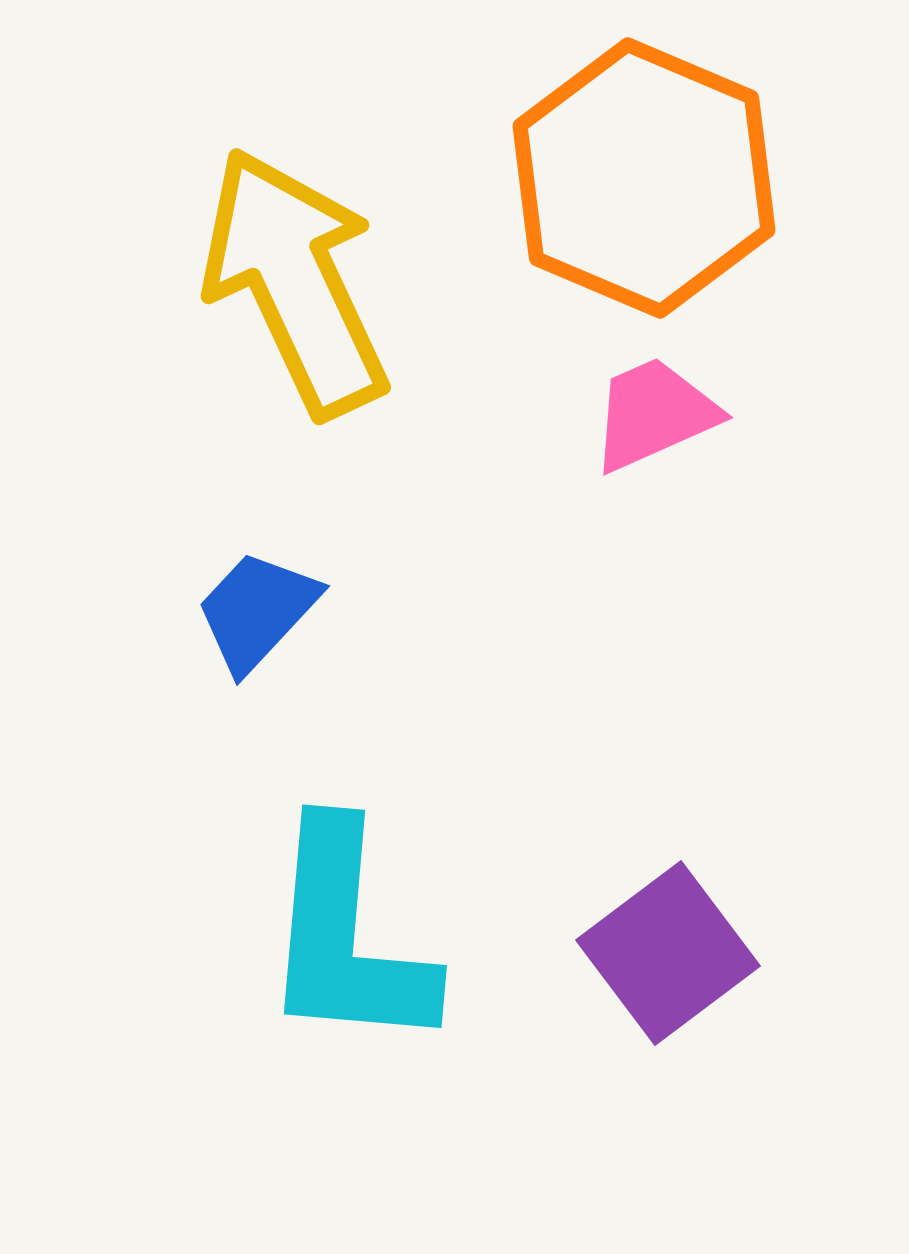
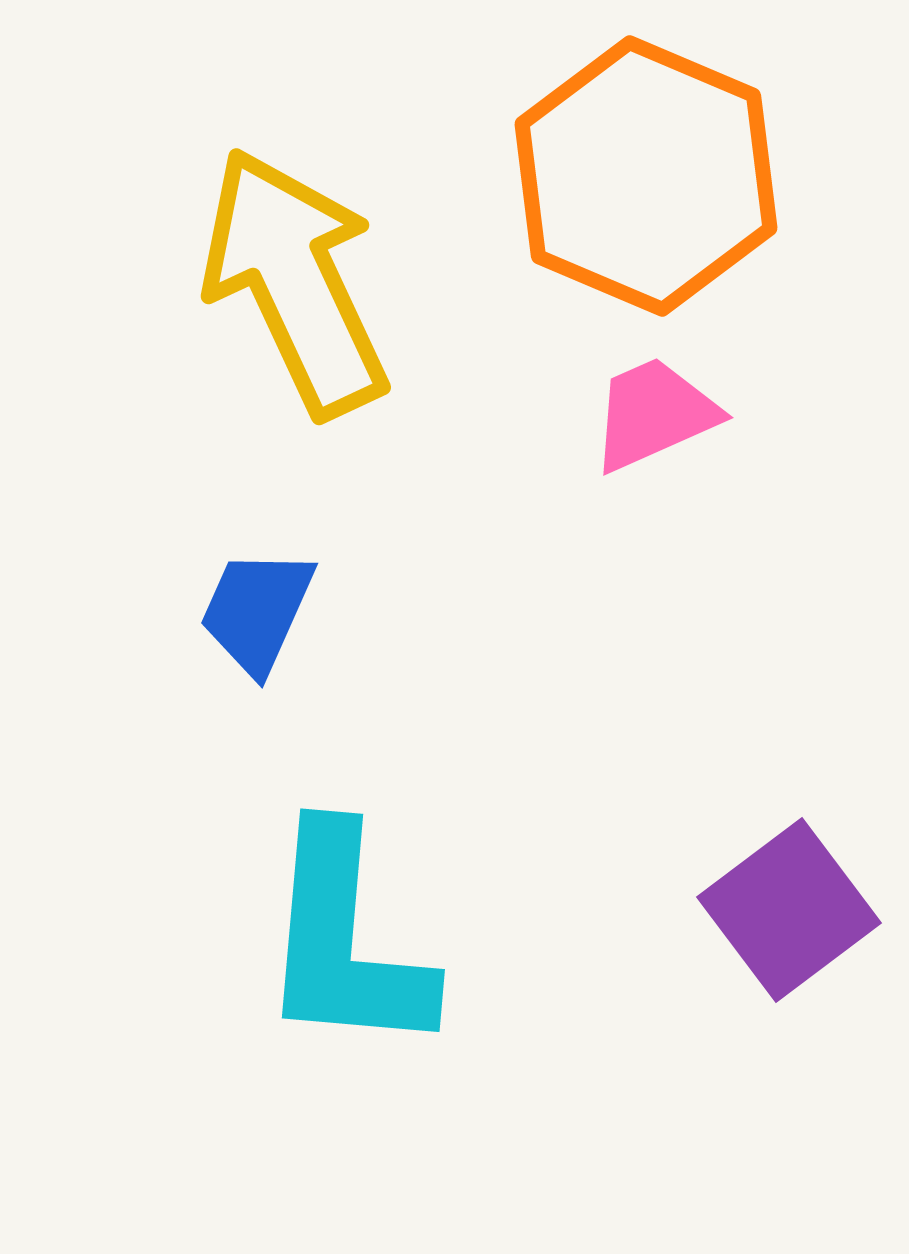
orange hexagon: moved 2 px right, 2 px up
blue trapezoid: rotated 19 degrees counterclockwise
cyan L-shape: moved 2 px left, 4 px down
purple square: moved 121 px right, 43 px up
